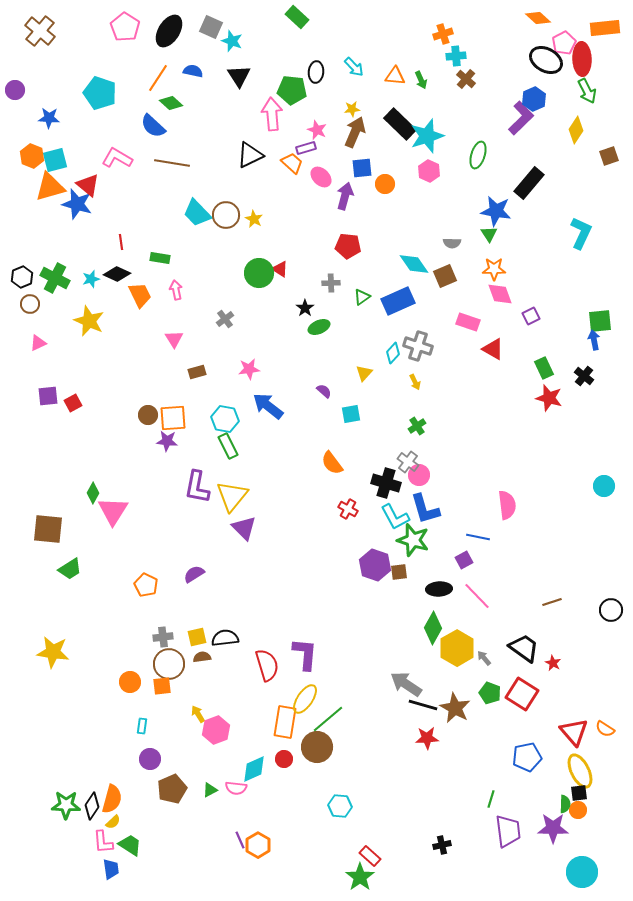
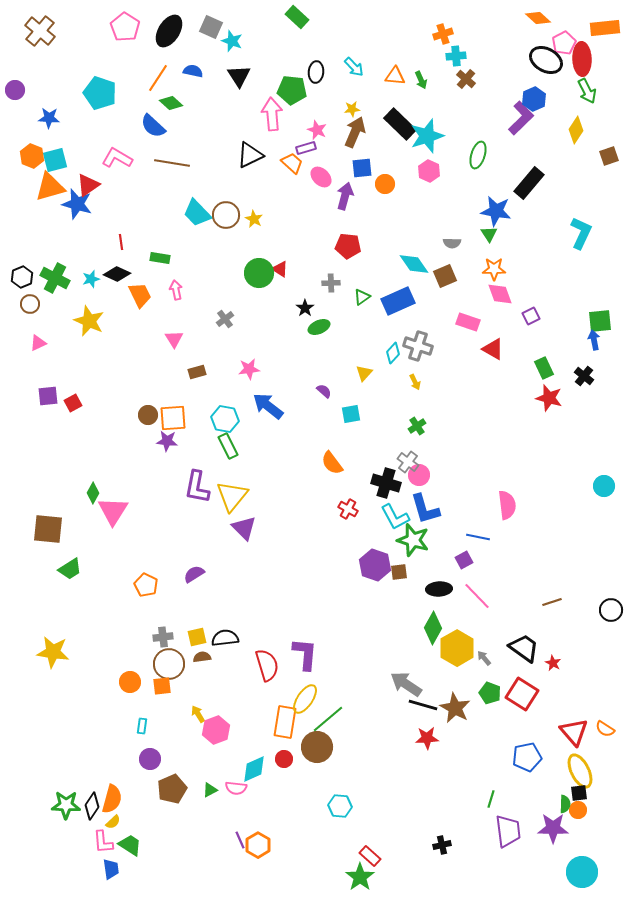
red triangle at (88, 185): rotated 45 degrees clockwise
